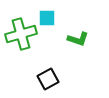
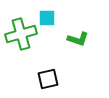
black square: rotated 15 degrees clockwise
